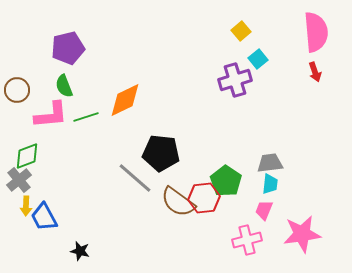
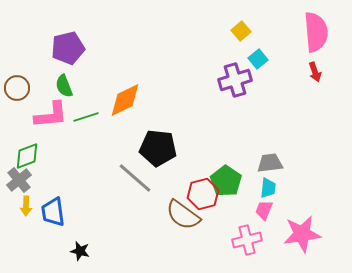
brown circle: moved 2 px up
black pentagon: moved 3 px left, 5 px up
cyan trapezoid: moved 2 px left, 4 px down
red hexagon: moved 1 px left, 4 px up; rotated 8 degrees counterclockwise
brown semicircle: moved 5 px right, 13 px down
blue trapezoid: moved 9 px right, 5 px up; rotated 20 degrees clockwise
